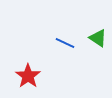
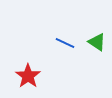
green triangle: moved 1 px left, 4 px down
